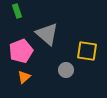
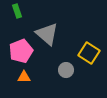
yellow square: moved 2 px right, 2 px down; rotated 25 degrees clockwise
orange triangle: rotated 40 degrees clockwise
